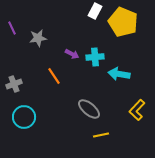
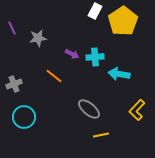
yellow pentagon: moved 1 px up; rotated 16 degrees clockwise
orange line: rotated 18 degrees counterclockwise
